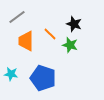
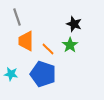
gray line: rotated 72 degrees counterclockwise
orange line: moved 2 px left, 15 px down
green star: rotated 21 degrees clockwise
blue pentagon: moved 4 px up
